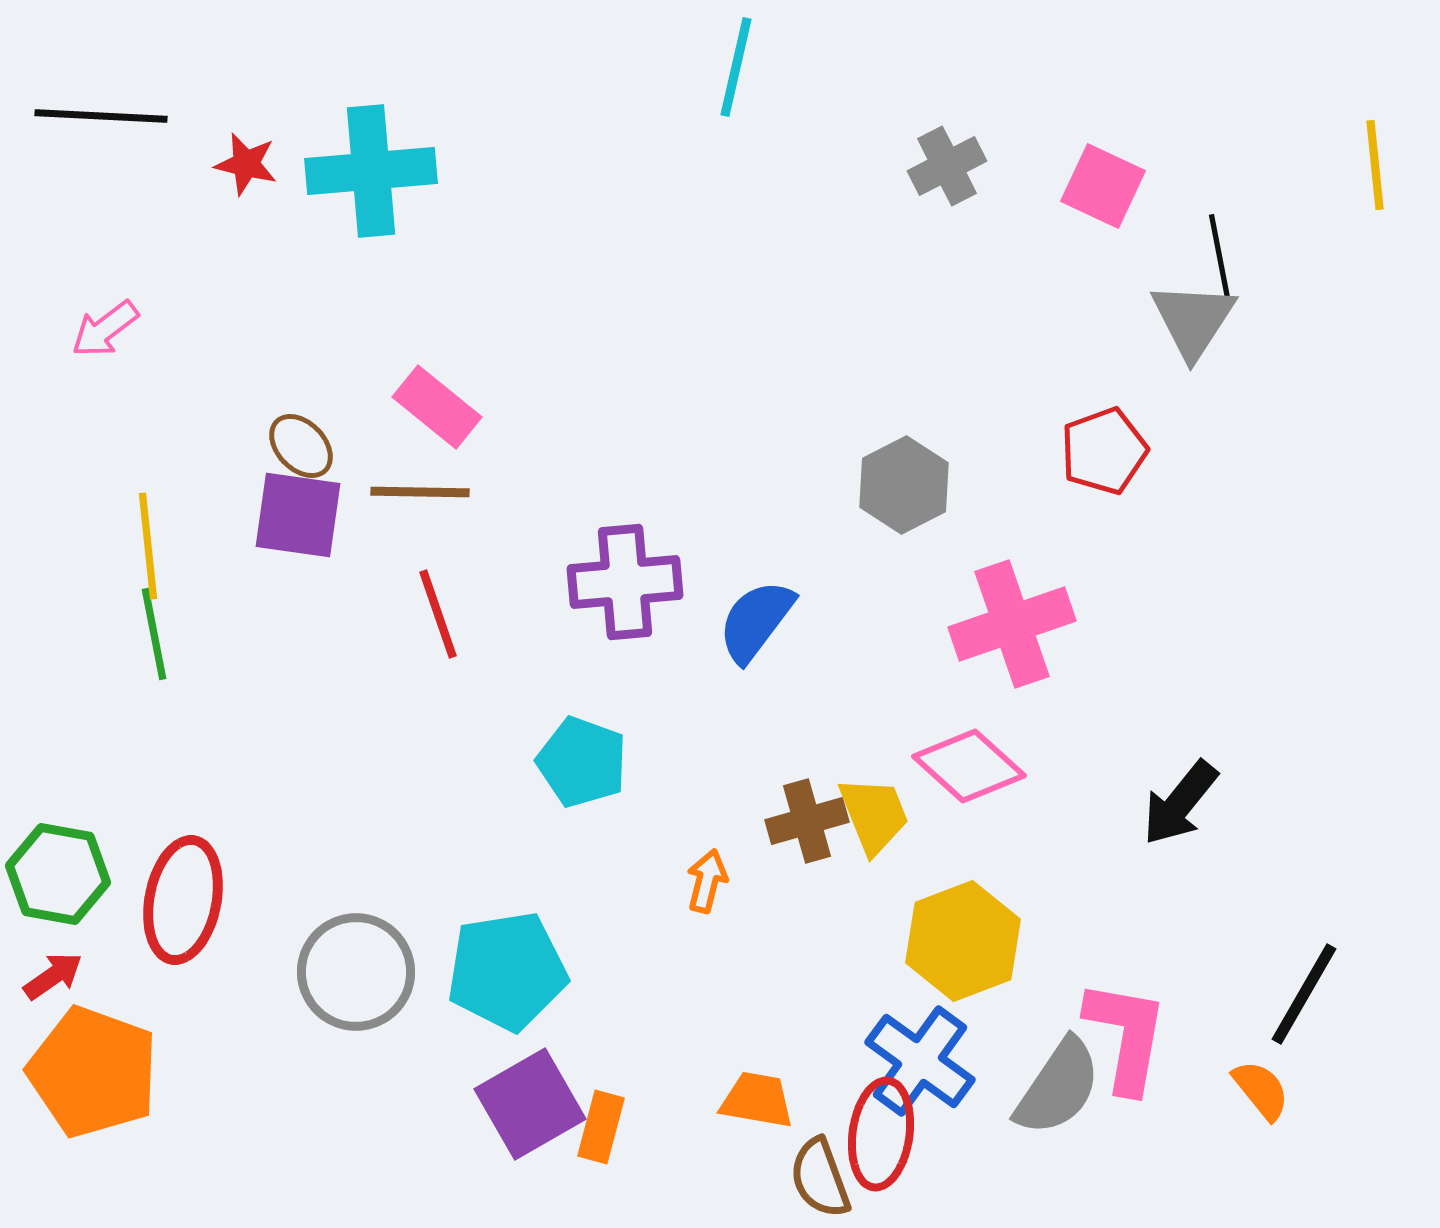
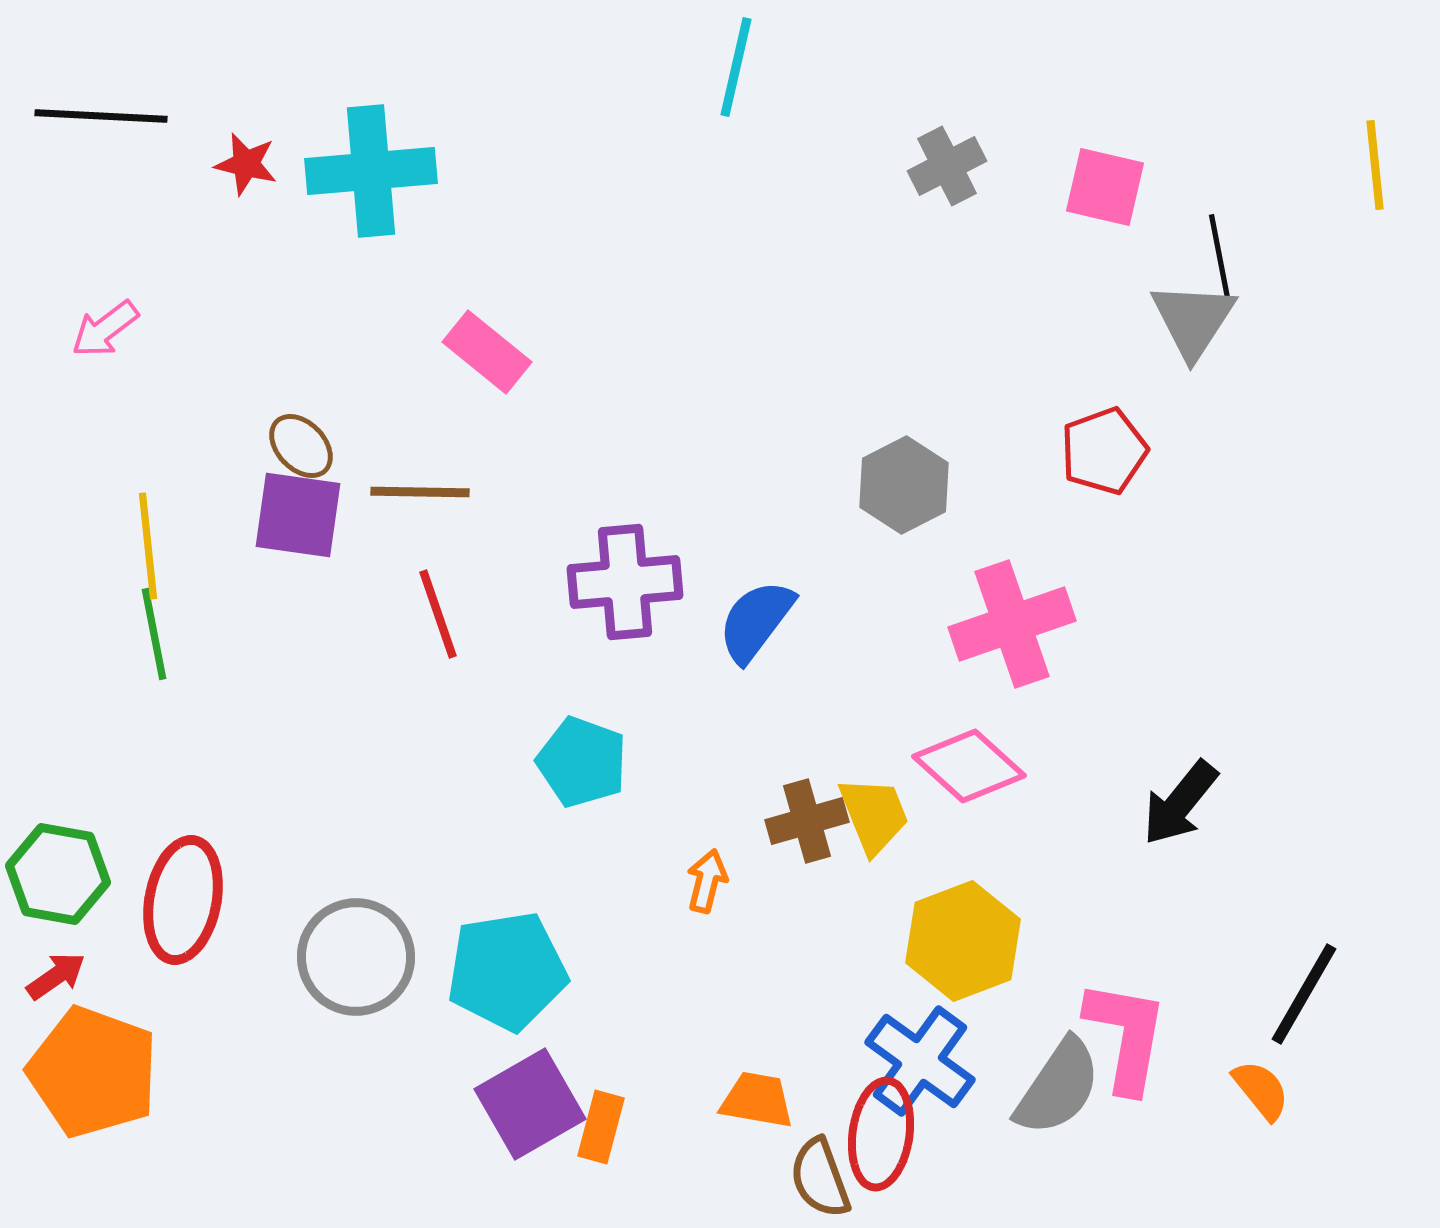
pink square at (1103, 186): moved 2 px right, 1 px down; rotated 12 degrees counterclockwise
pink rectangle at (437, 407): moved 50 px right, 55 px up
gray circle at (356, 972): moved 15 px up
red arrow at (53, 976): moved 3 px right
